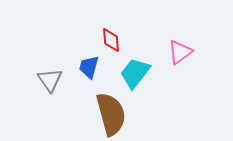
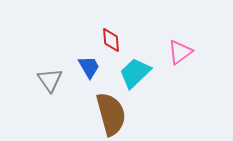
blue trapezoid: rotated 135 degrees clockwise
cyan trapezoid: rotated 8 degrees clockwise
